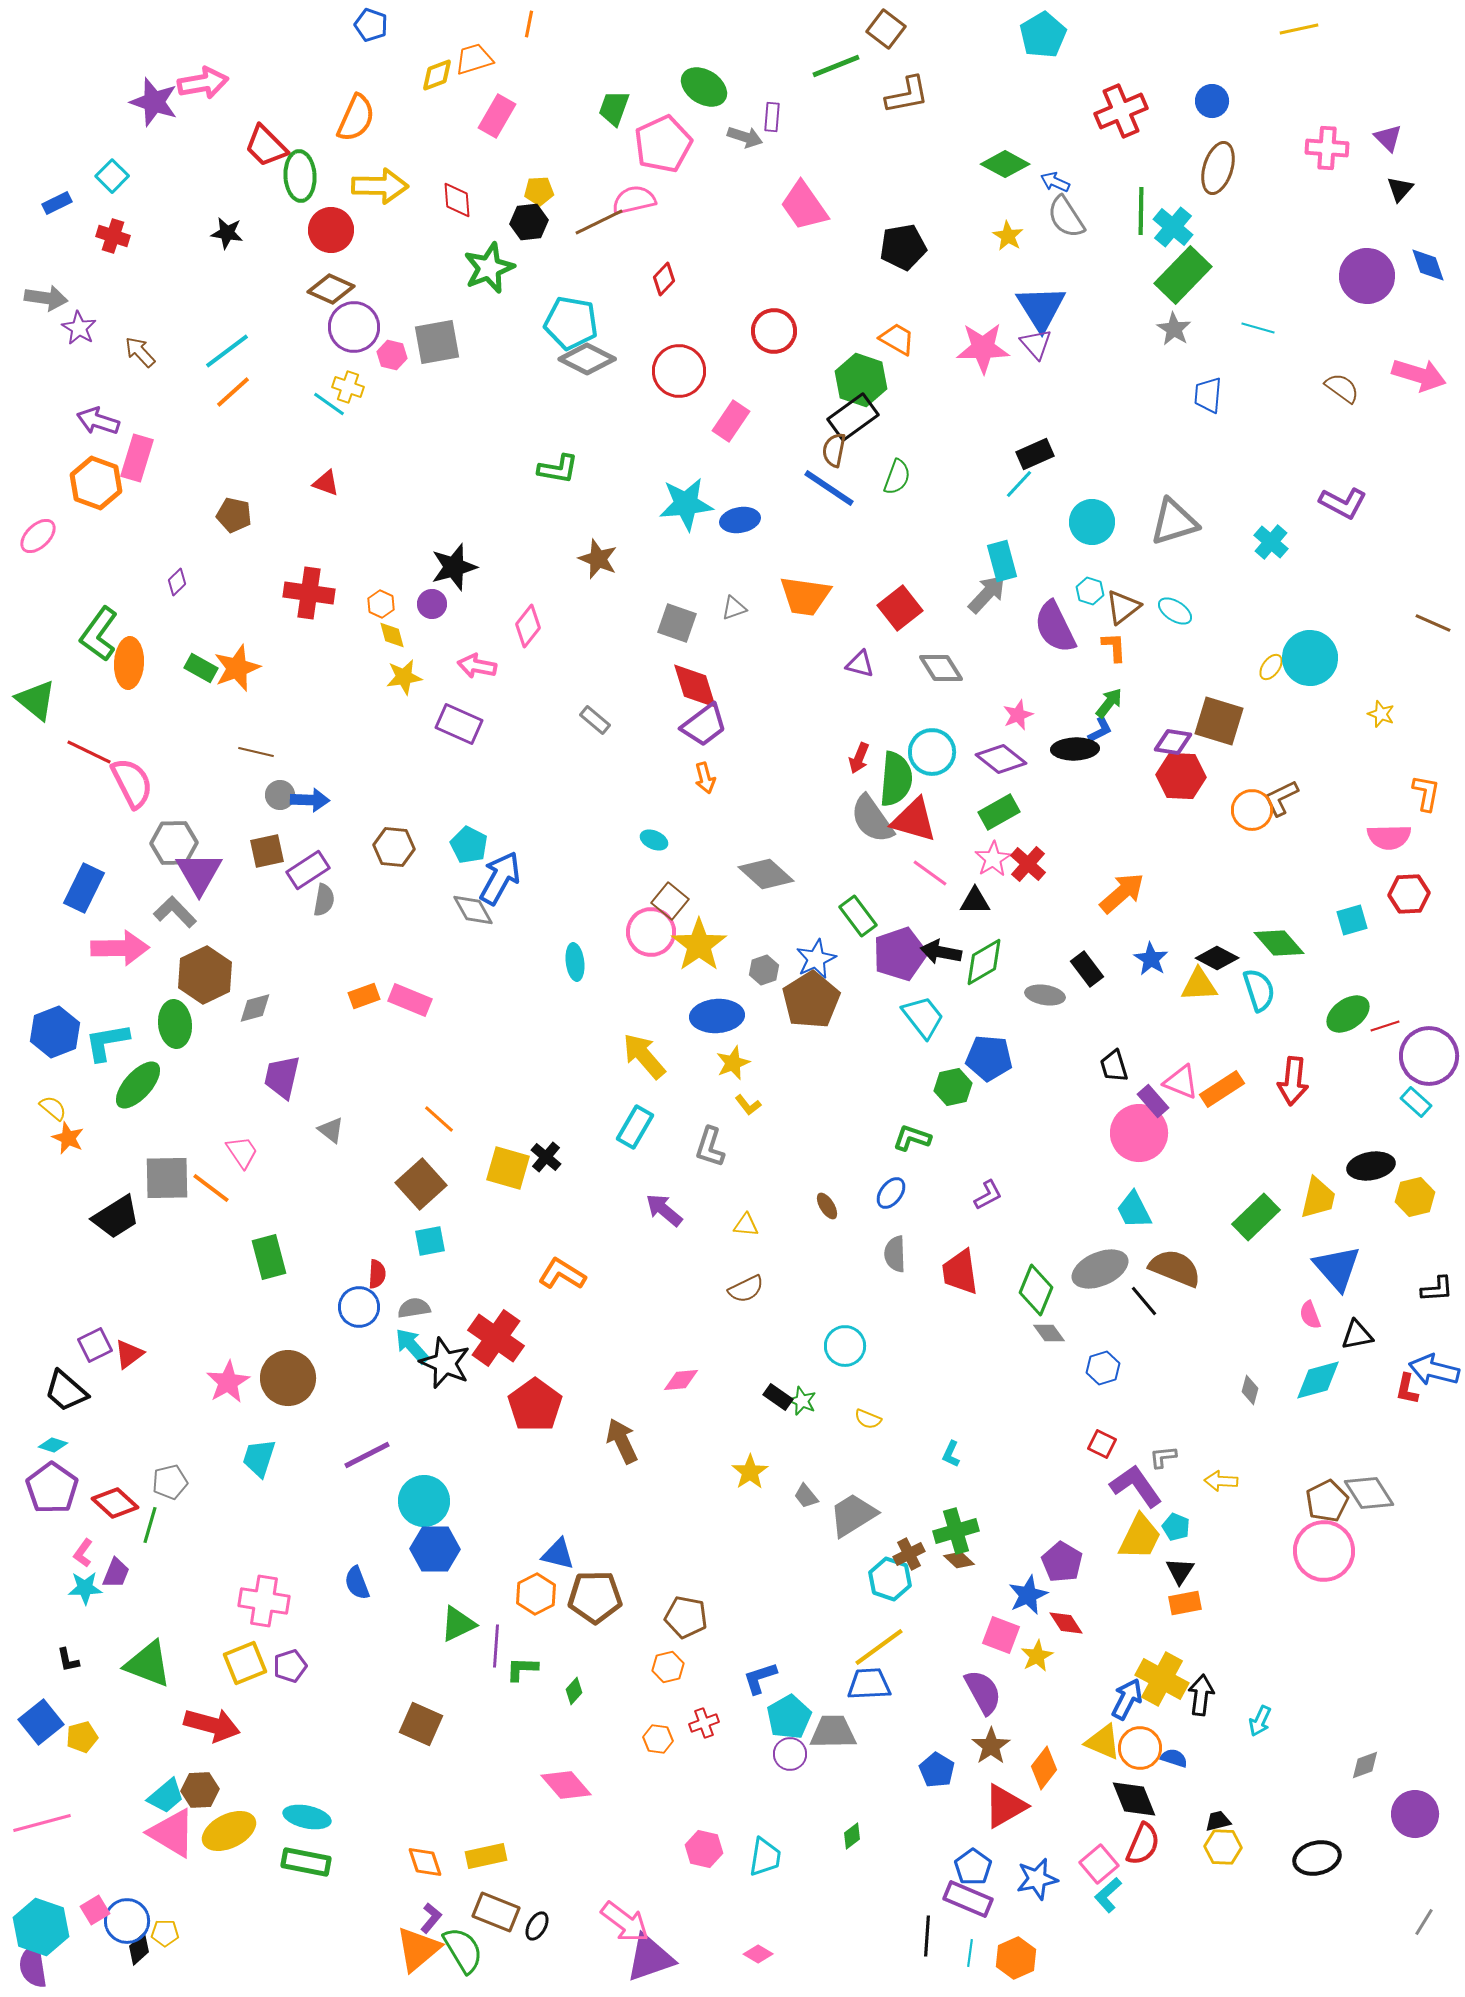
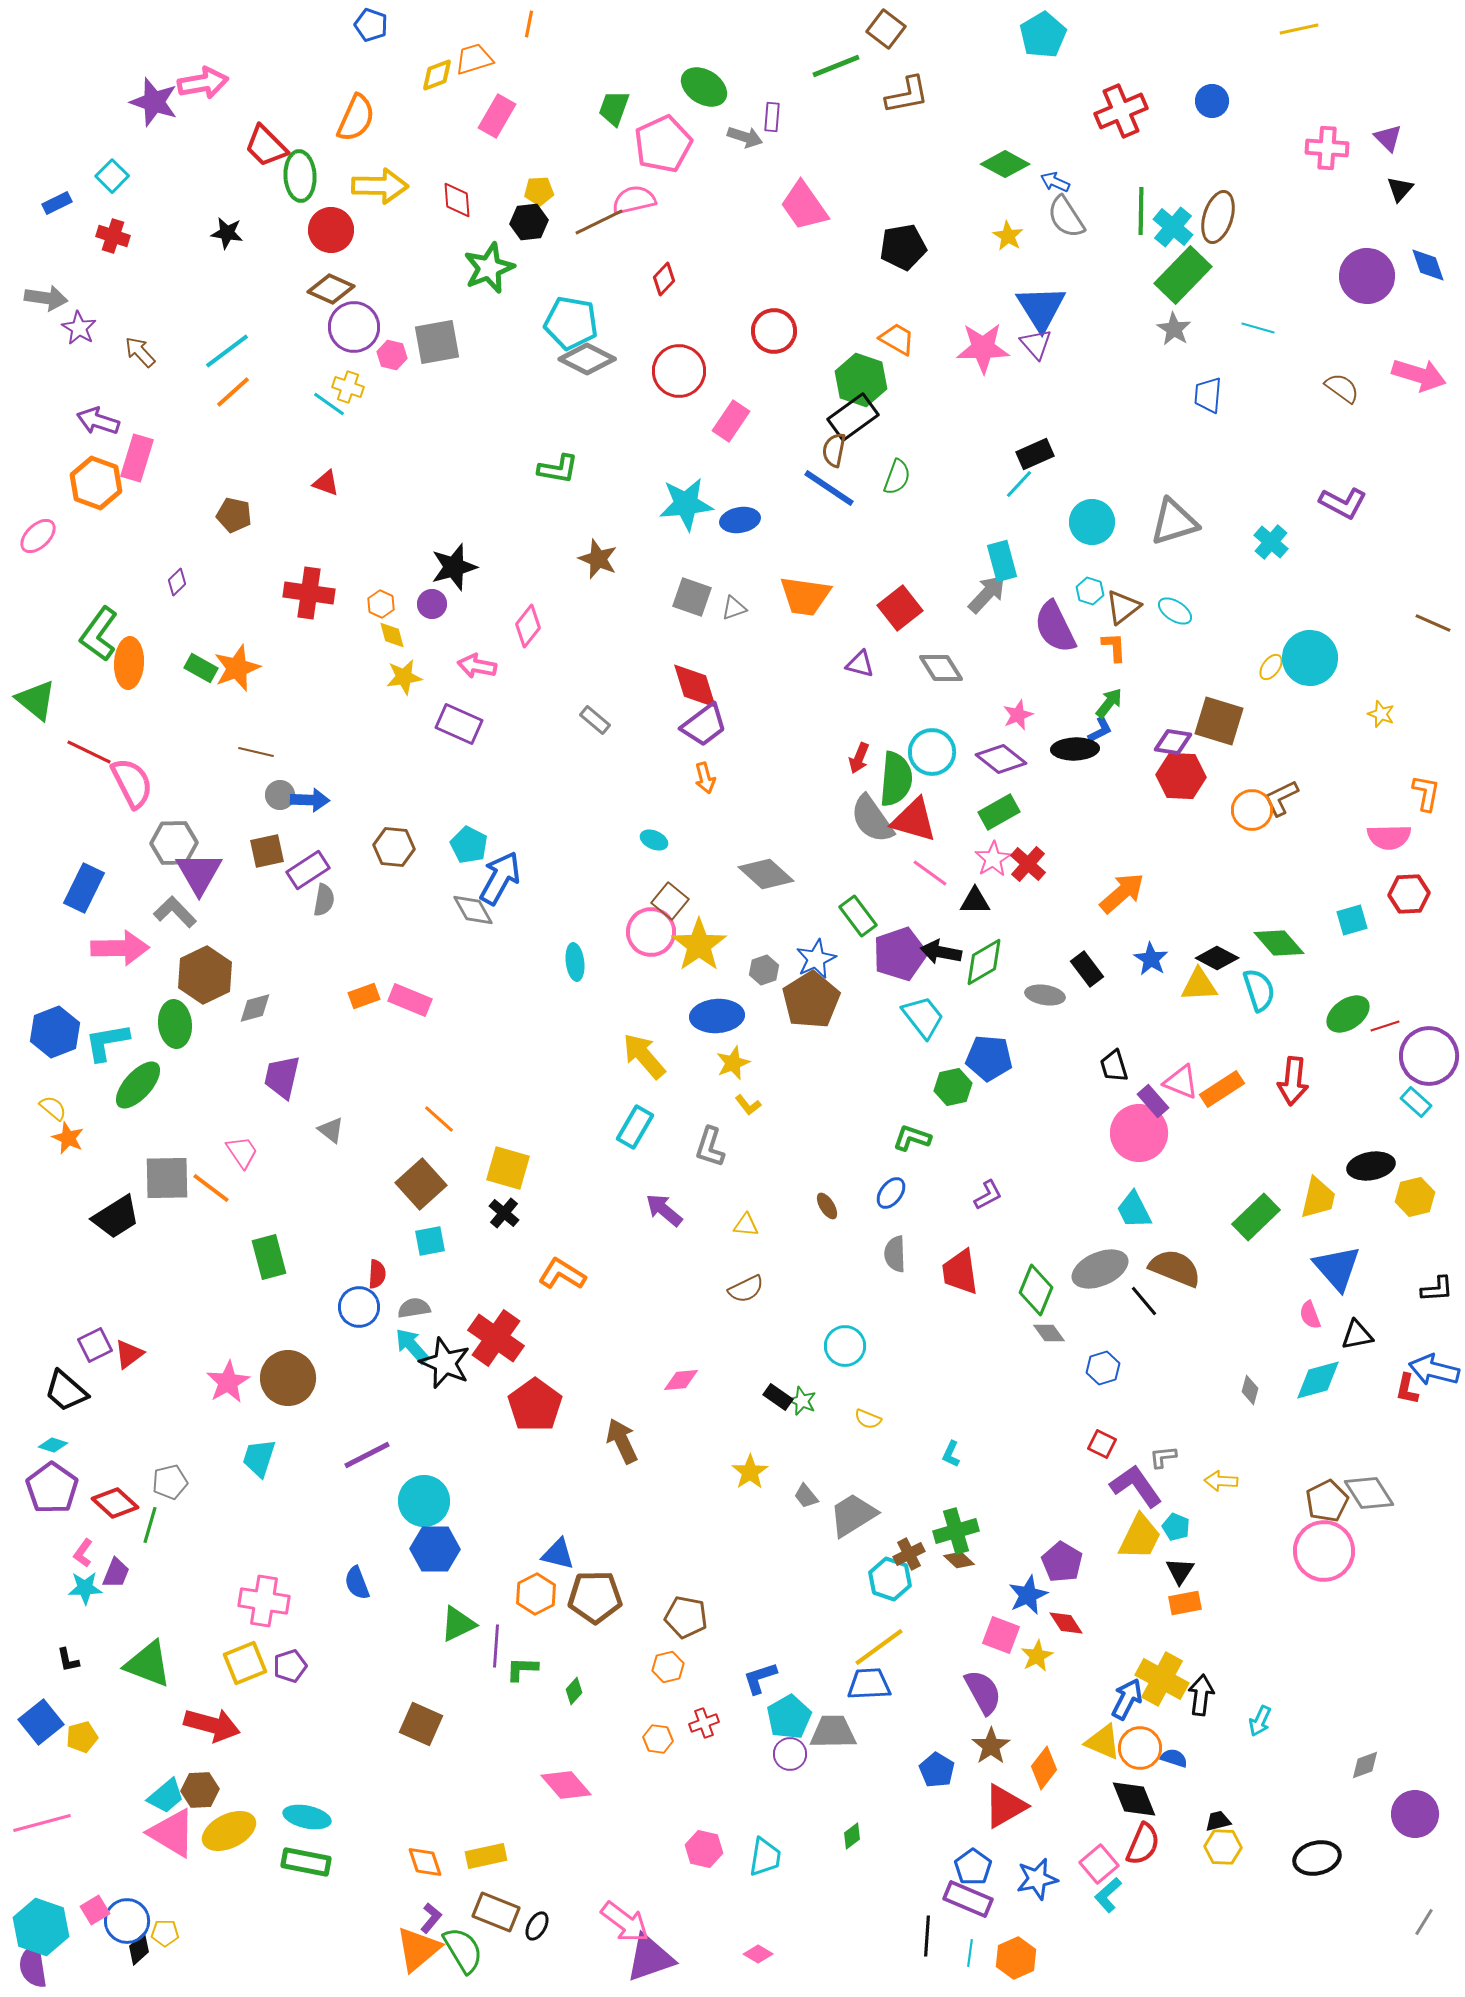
brown ellipse at (1218, 168): moved 49 px down
gray square at (677, 623): moved 15 px right, 26 px up
black cross at (546, 1157): moved 42 px left, 56 px down
